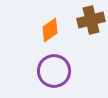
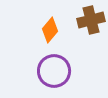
orange diamond: rotated 15 degrees counterclockwise
